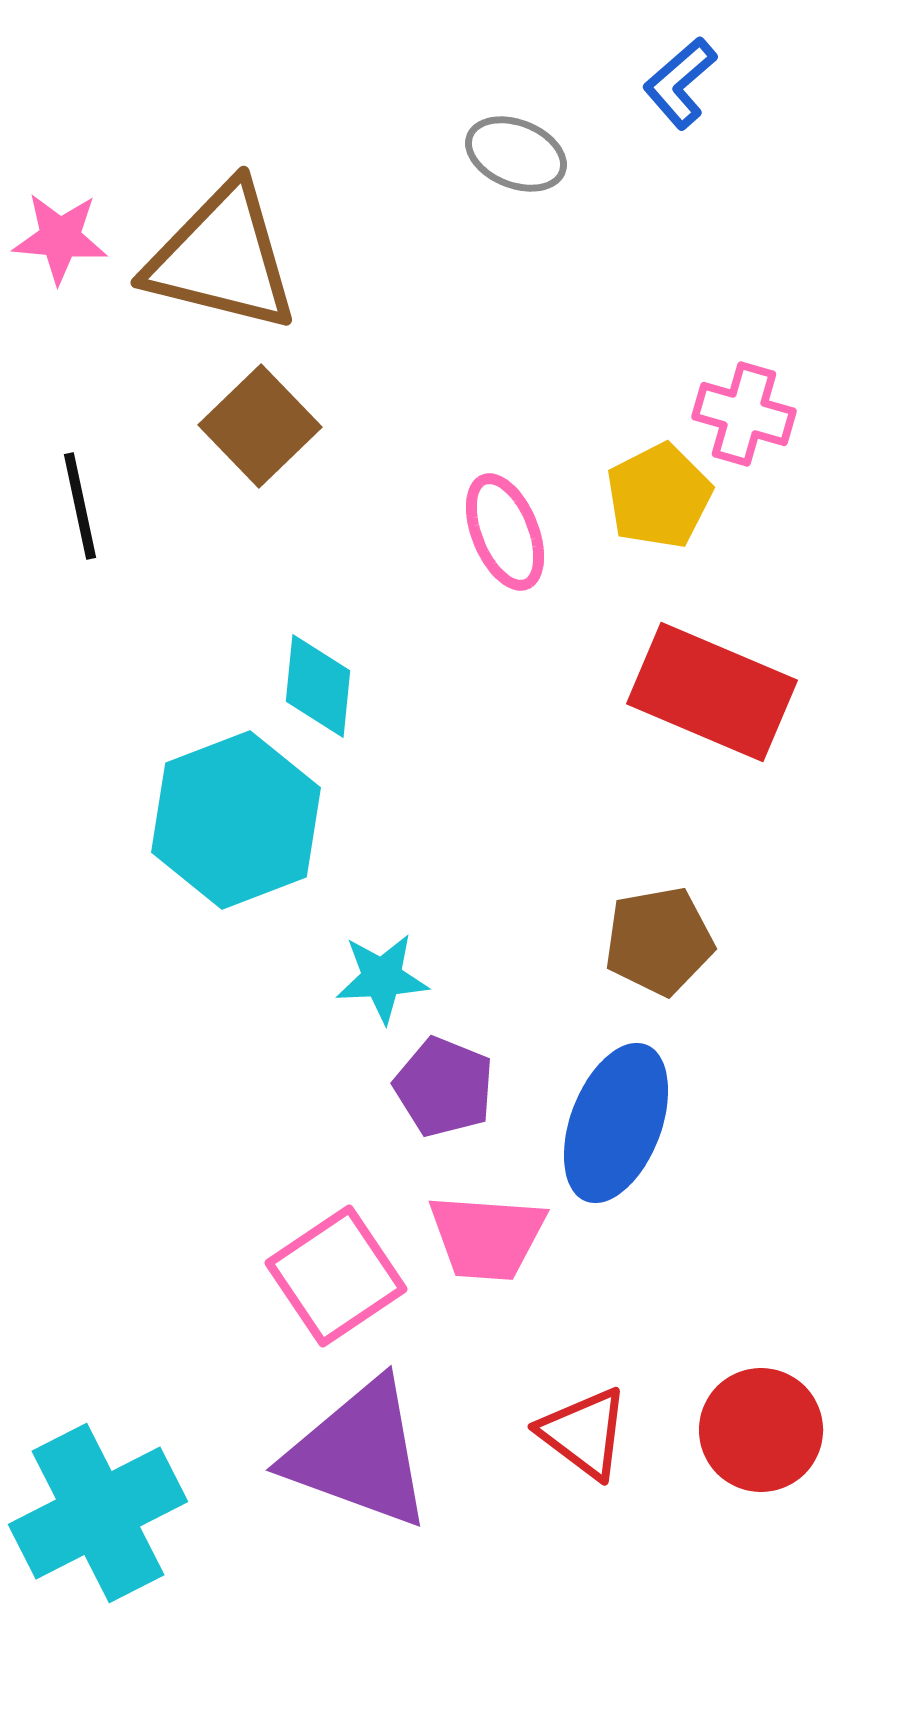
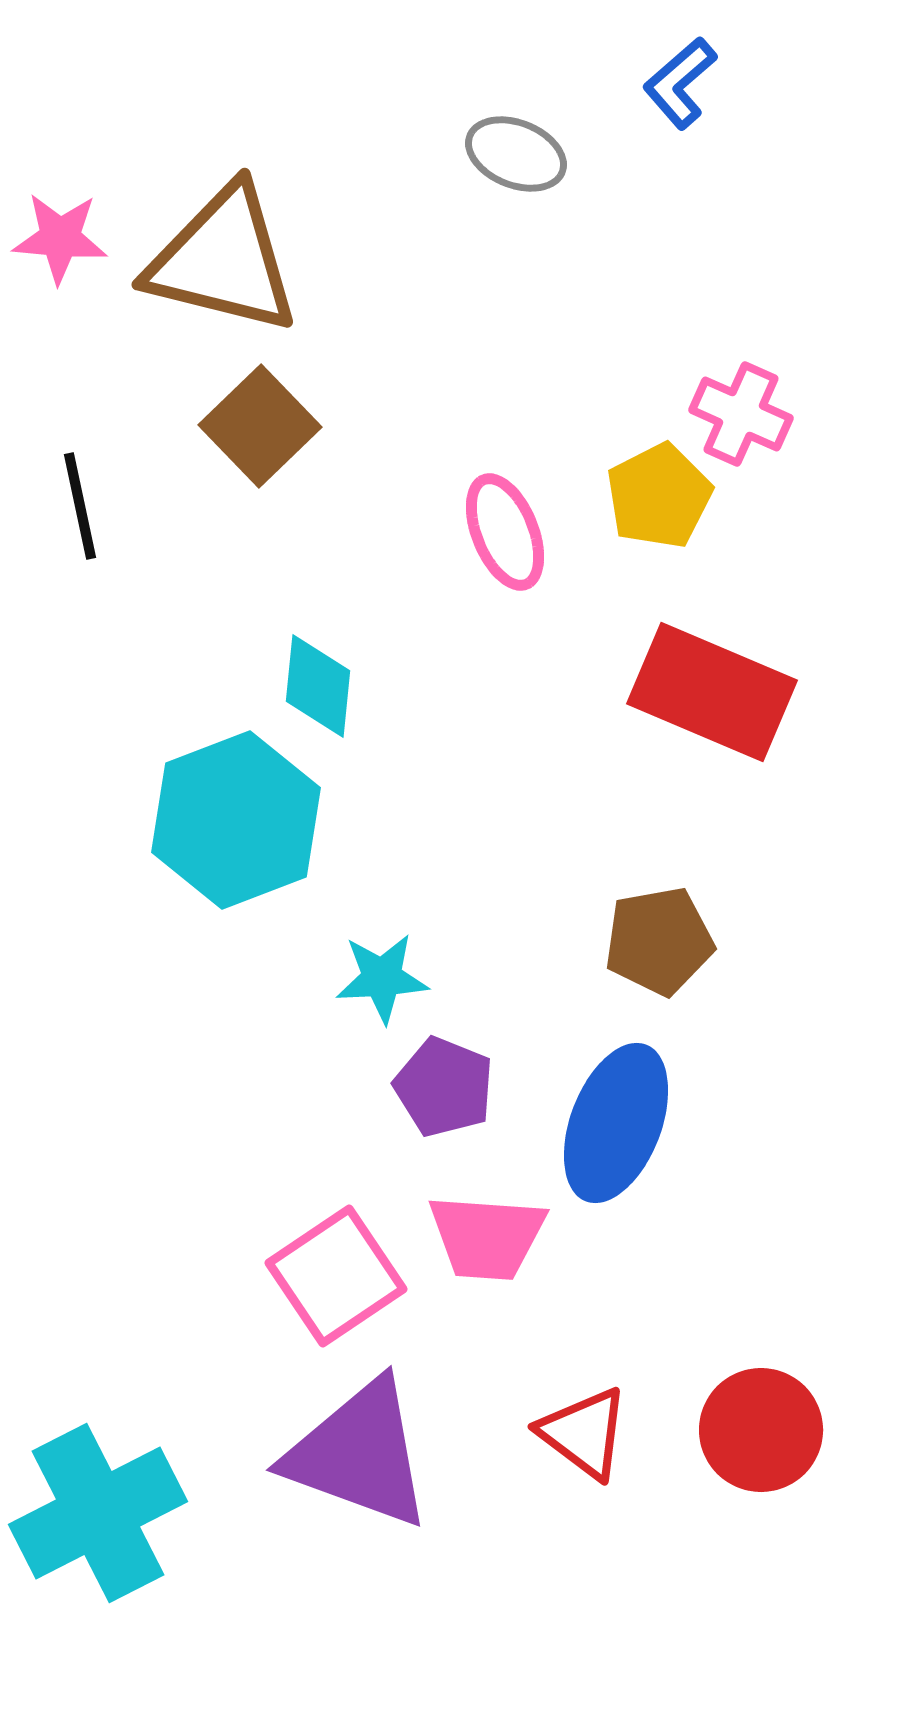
brown triangle: moved 1 px right, 2 px down
pink cross: moved 3 px left; rotated 8 degrees clockwise
